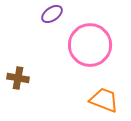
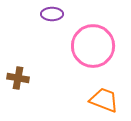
purple ellipse: rotated 35 degrees clockwise
pink circle: moved 3 px right, 1 px down
